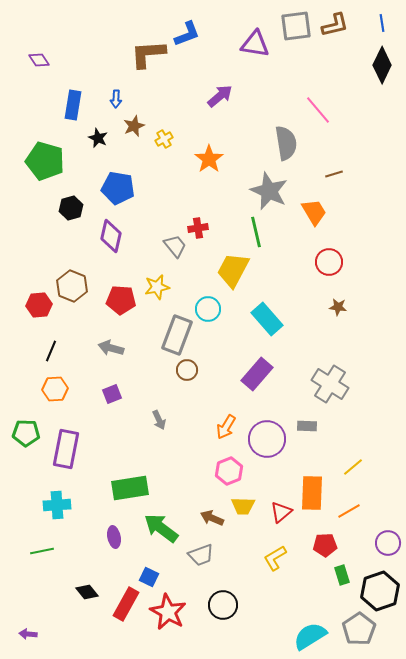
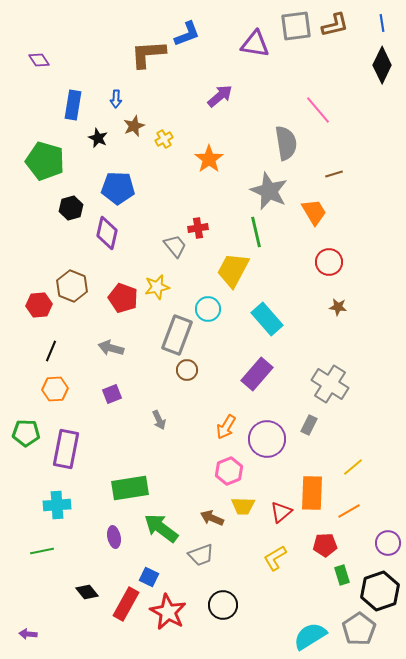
blue pentagon at (118, 188): rotated 8 degrees counterclockwise
purple diamond at (111, 236): moved 4 px left, 3 px up
red pentagon at (121, 300): moved 2 px right, 2 px up; rotated 16 degrees clockwise
gray rectangle at (307, 426): moved 2 px right, 1 px up; rotated 66 degrees counterclockwise
